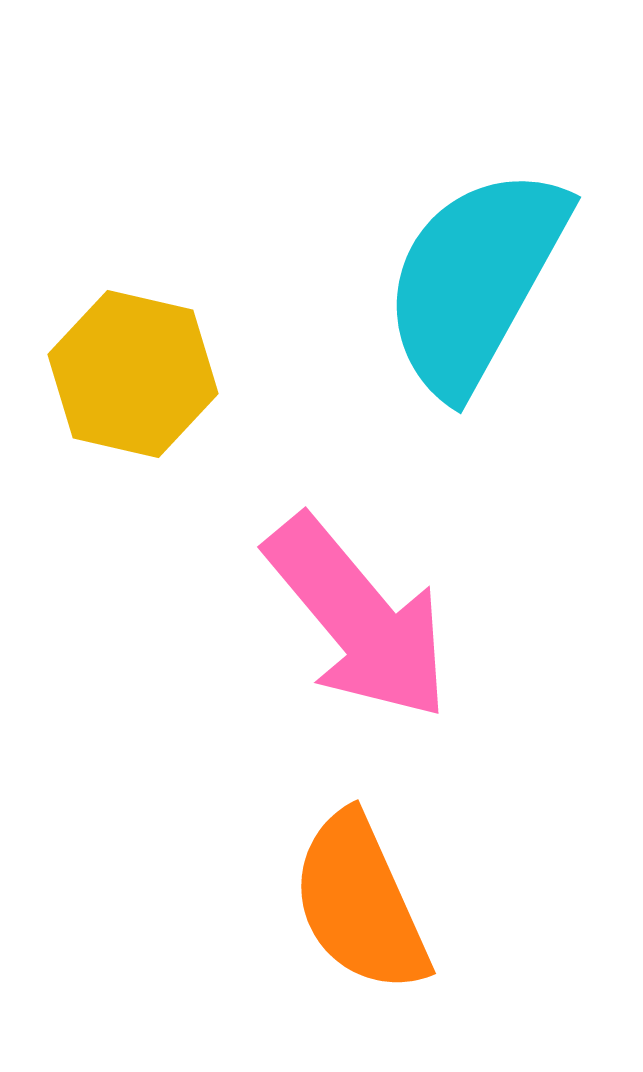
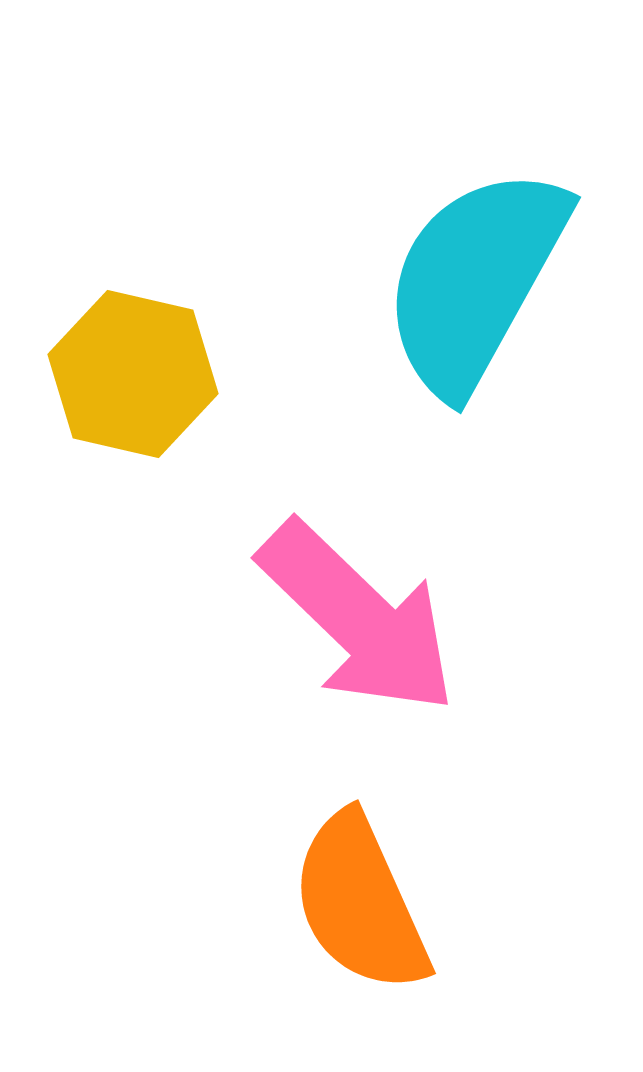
pink arrow: rotated 6 degrees counterclockwise
